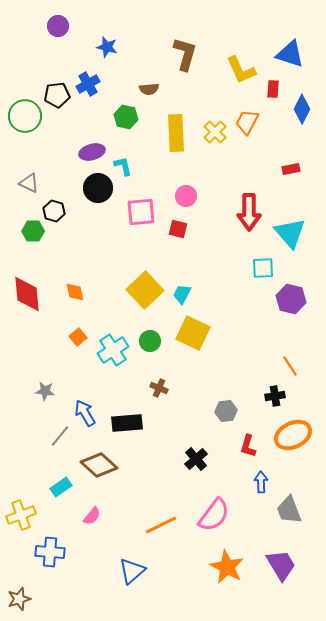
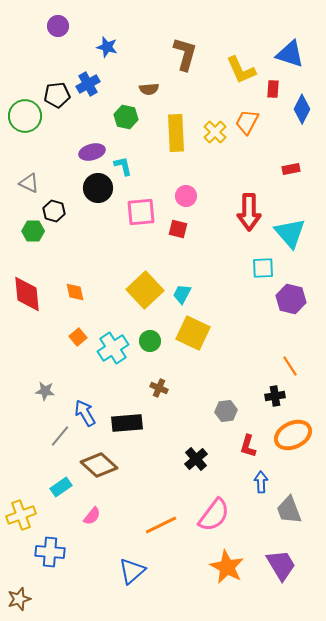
cyan cross at (113, 350): moved 2 px up
